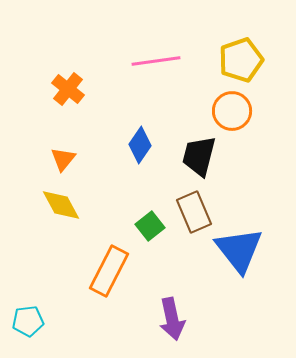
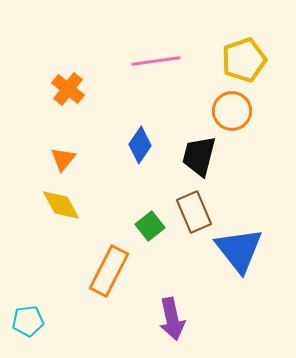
yellow pentagon: moved 3 px right
